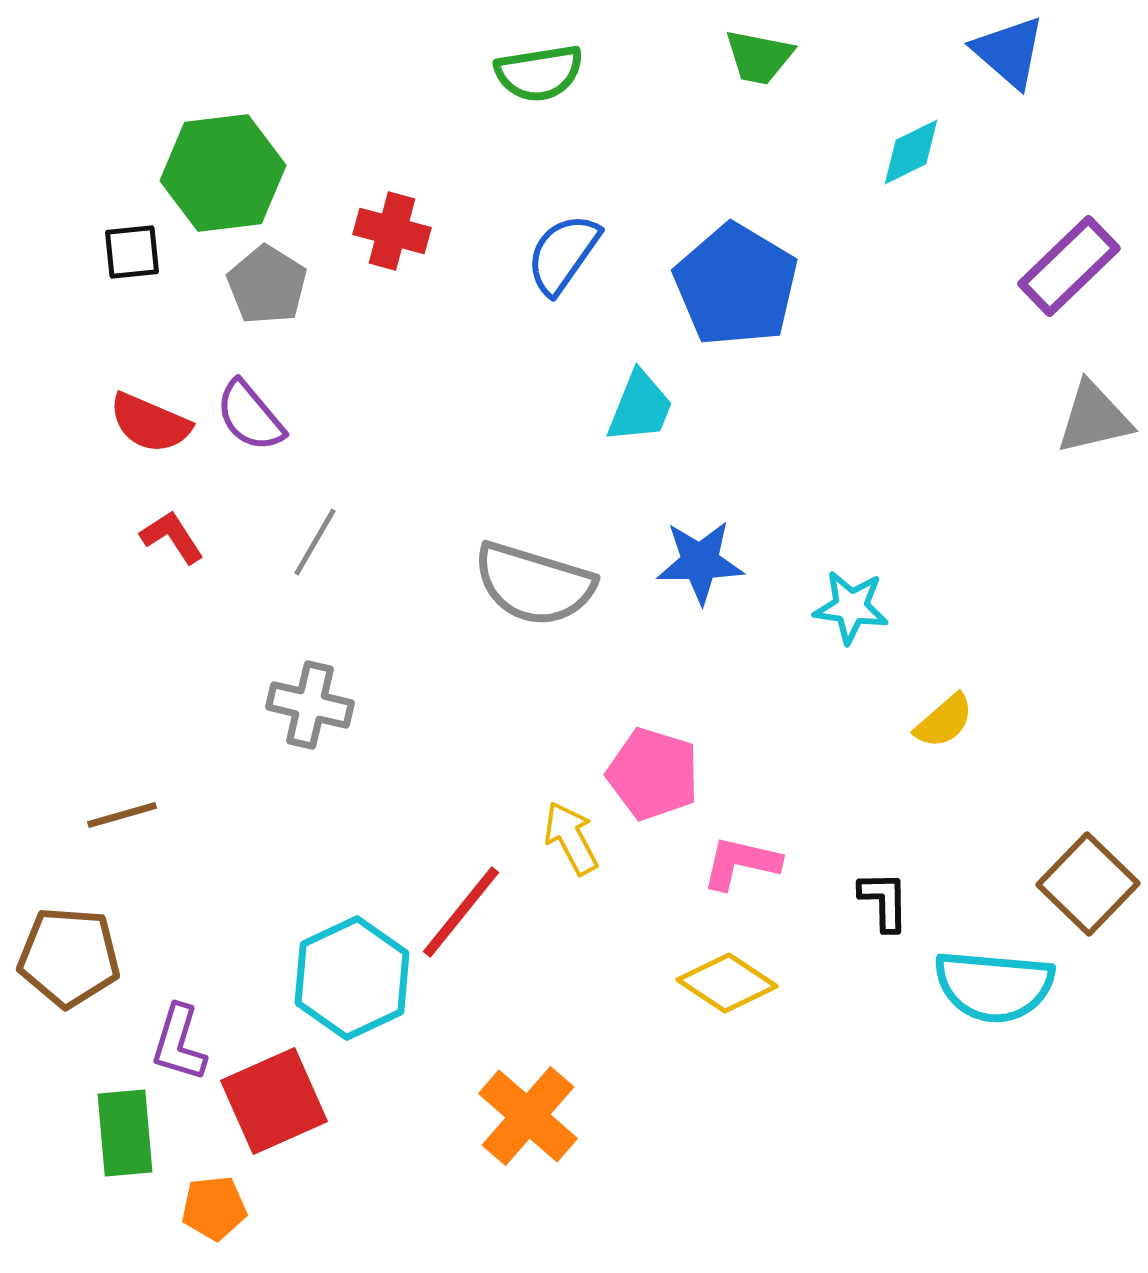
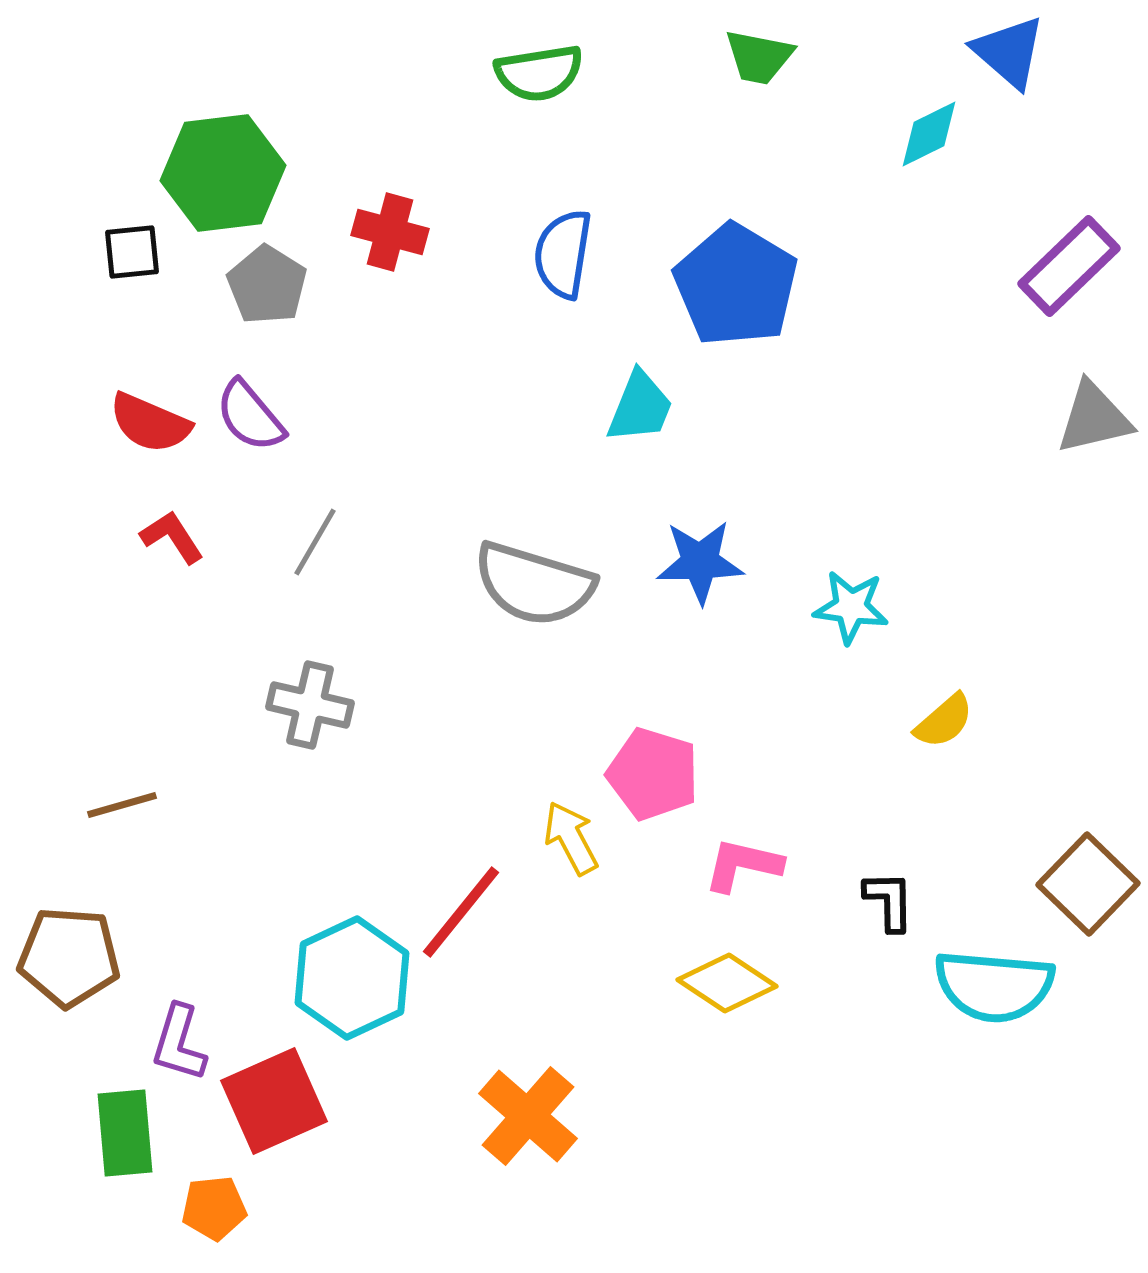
cyan diamond: moved 18 px right, 18 px up
red cross: moved 2 px left, 1 px down
blue semicircle: rotated 26 degrees counterclockwise
brown line: moved 10 px up
pink L-shape: moved 2 px right, 2 px down
black L-shape: moved 5 px right
